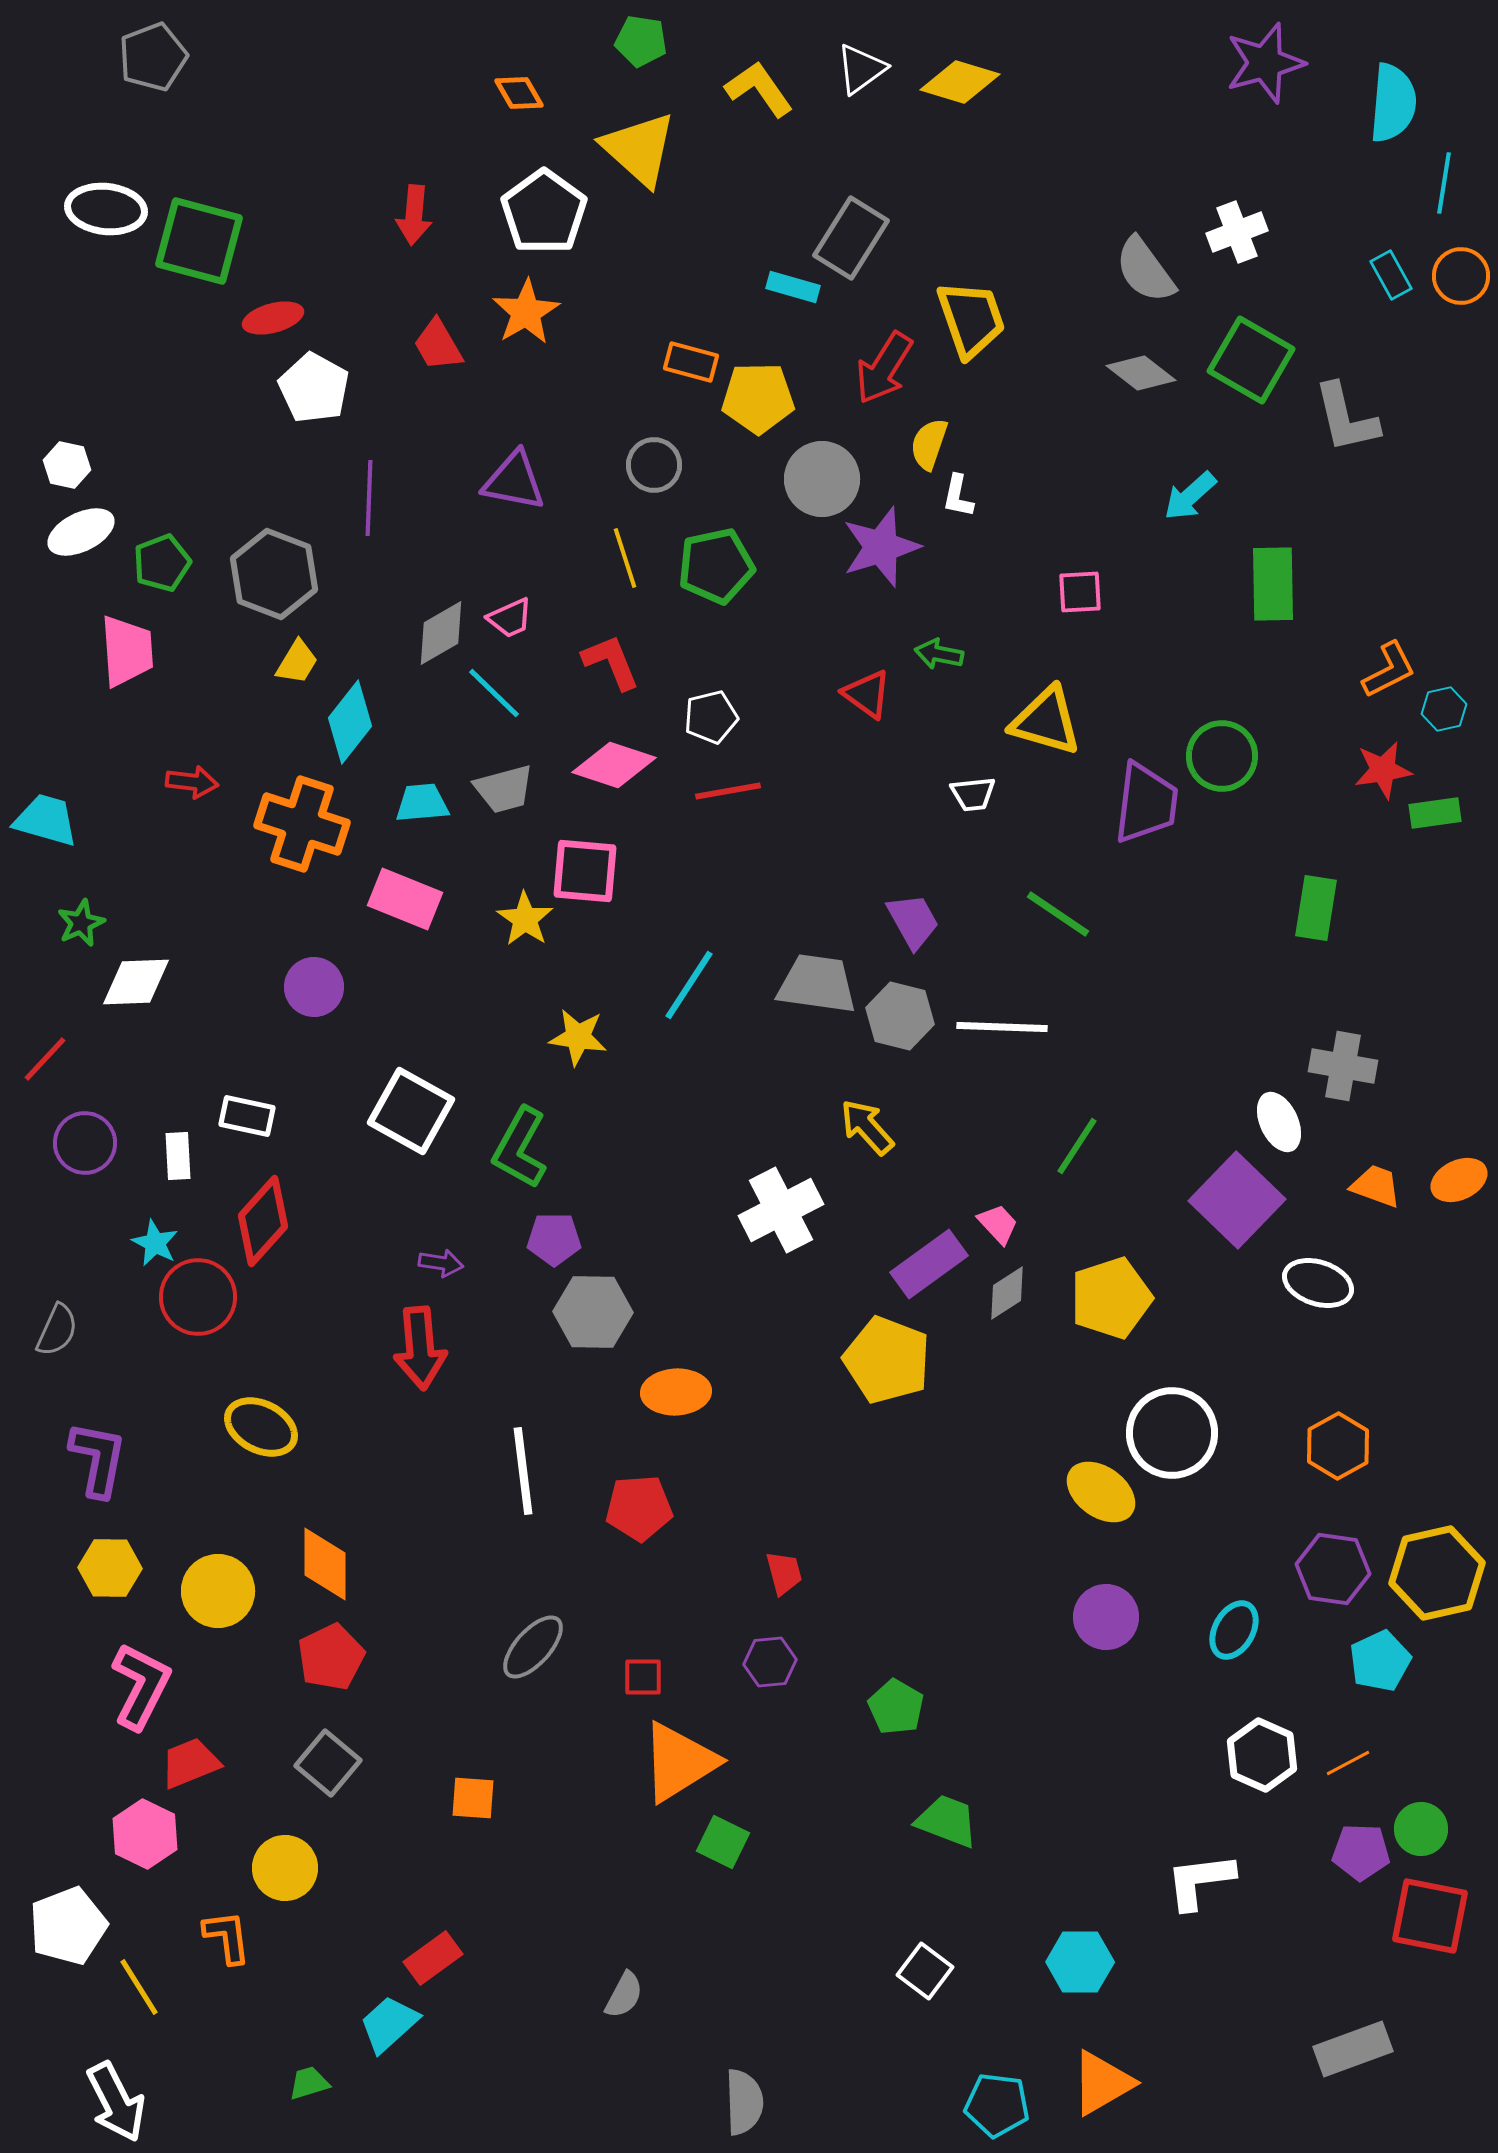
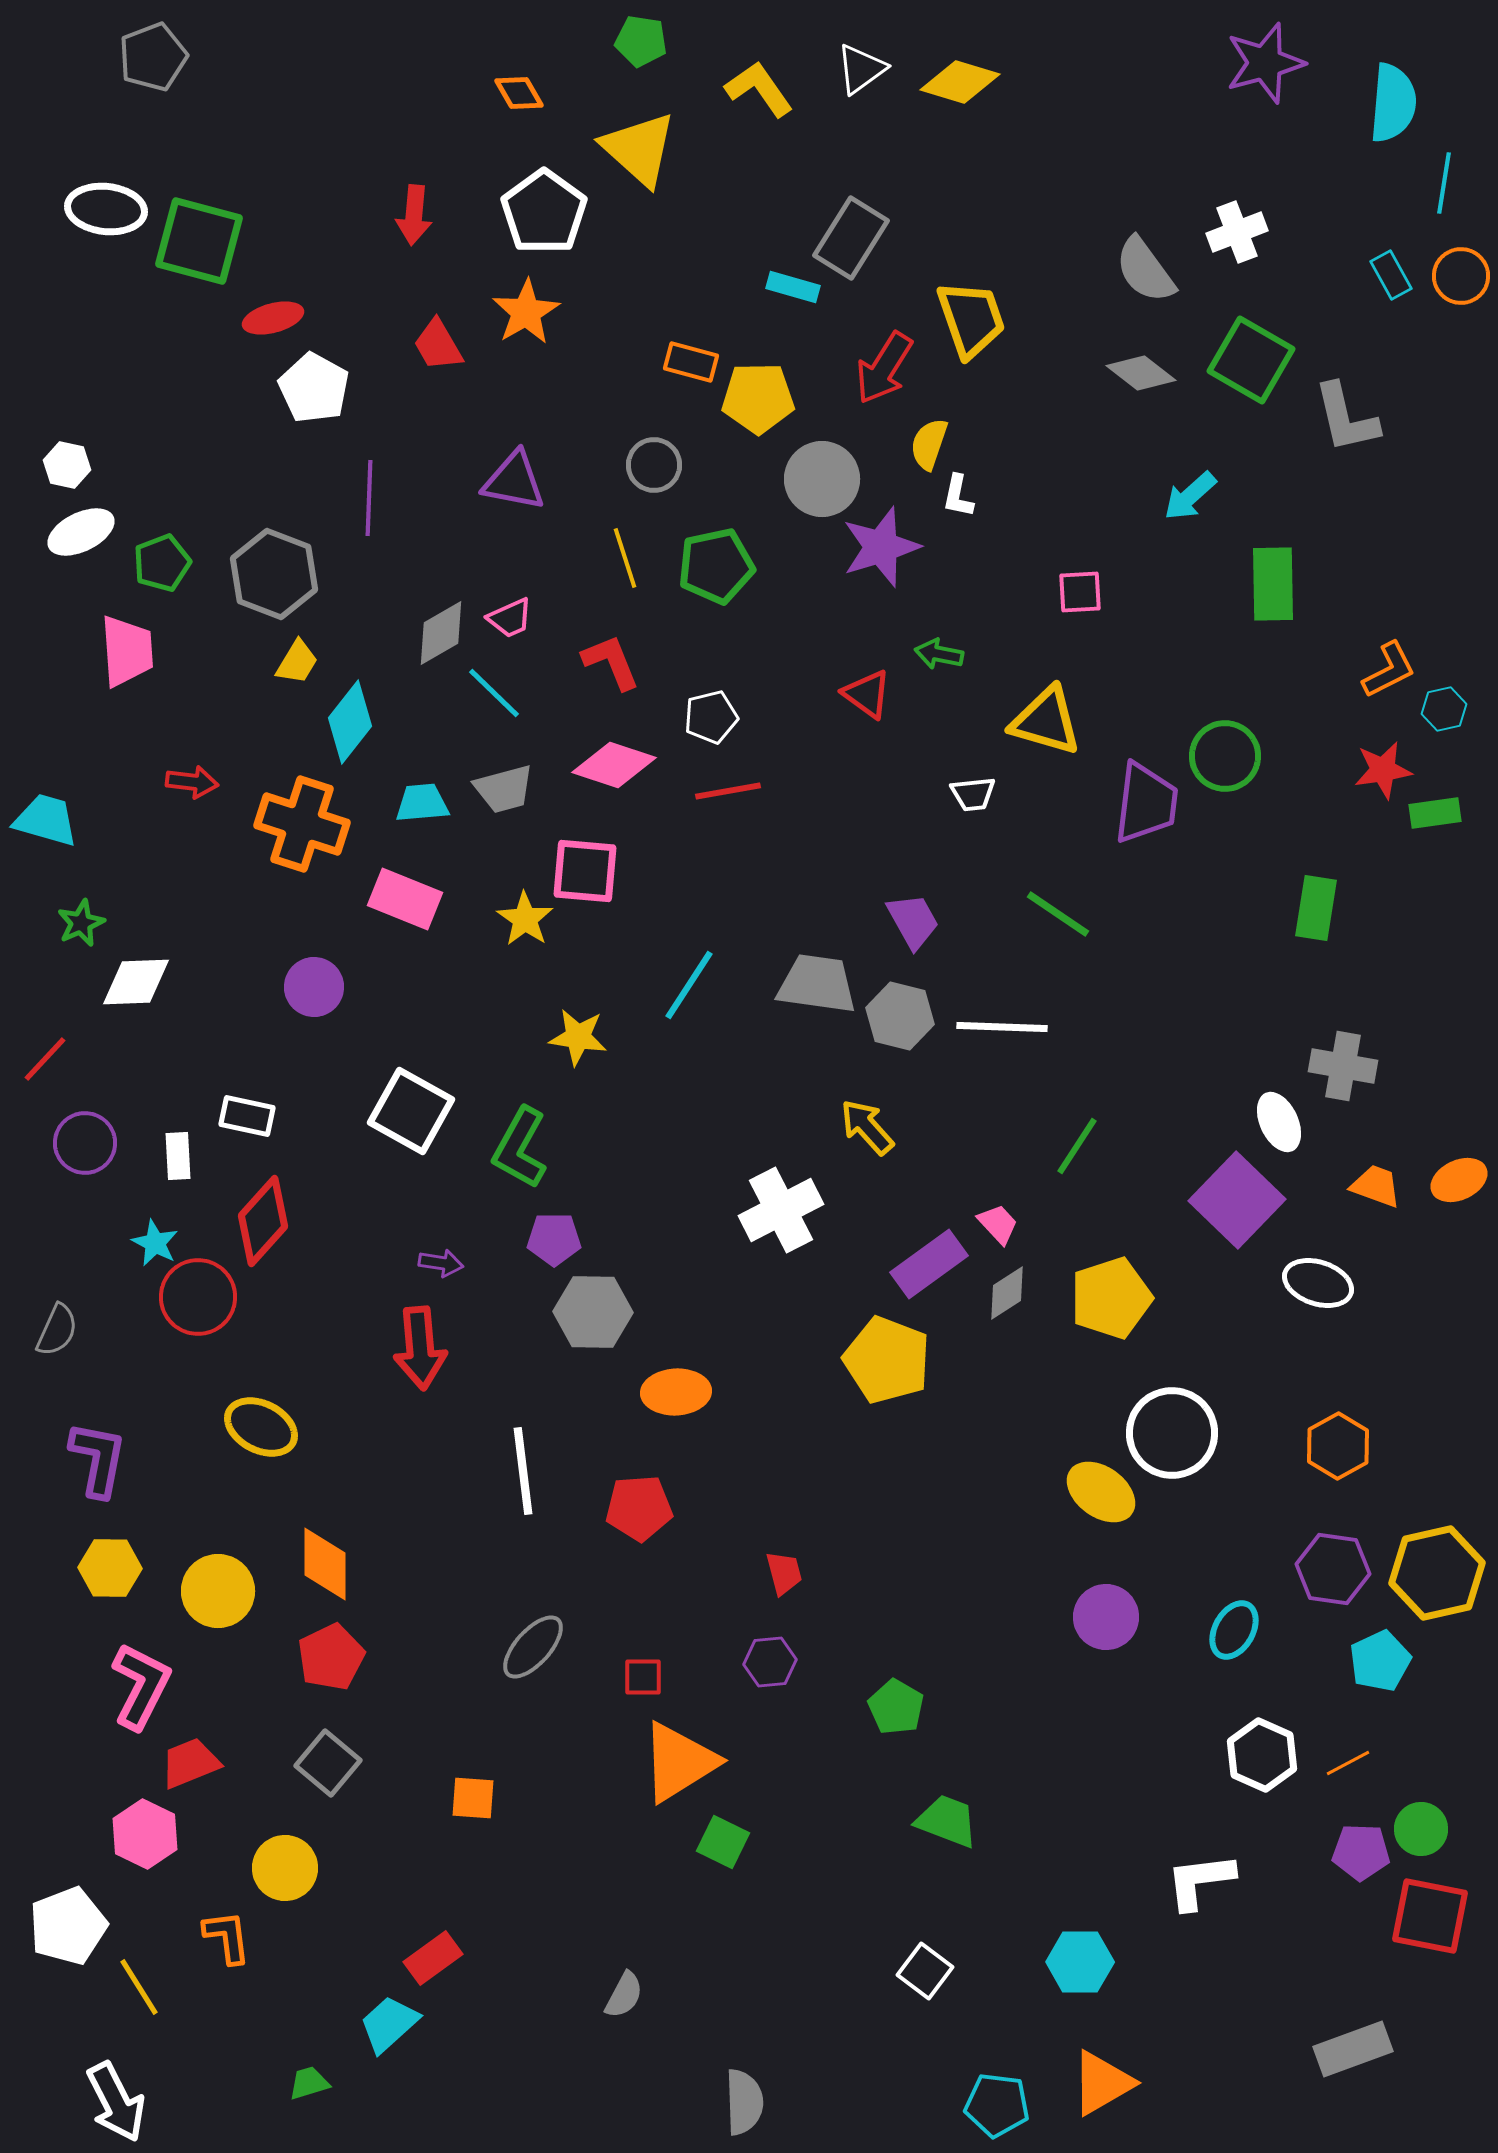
green circle at (1222, 756): moved 3 px right
